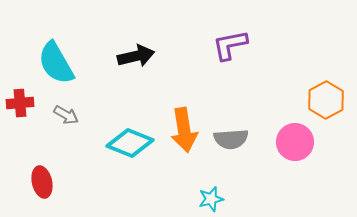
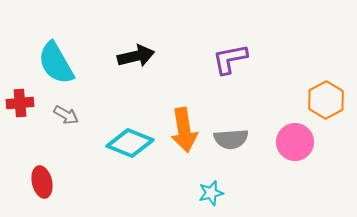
purple L-shape: moved 14 px down
cyan star: moved 6 px up
